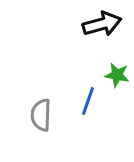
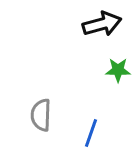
green star: moved 1 px right, 5 px up; rotated 10 degrees counterclockwise
blue line: moved 3 px right, 32 px down
